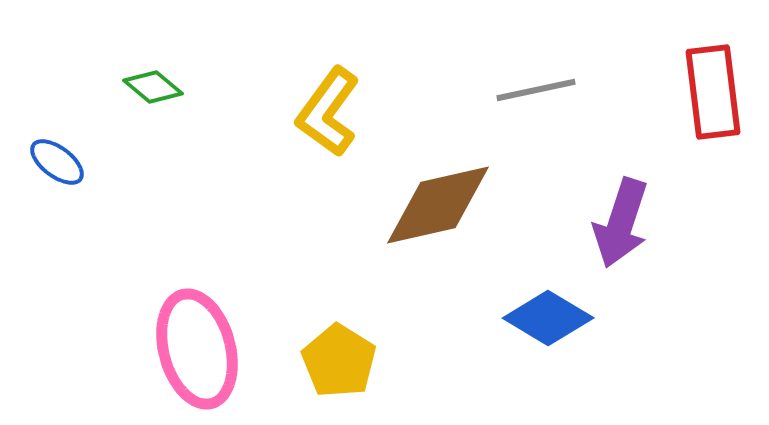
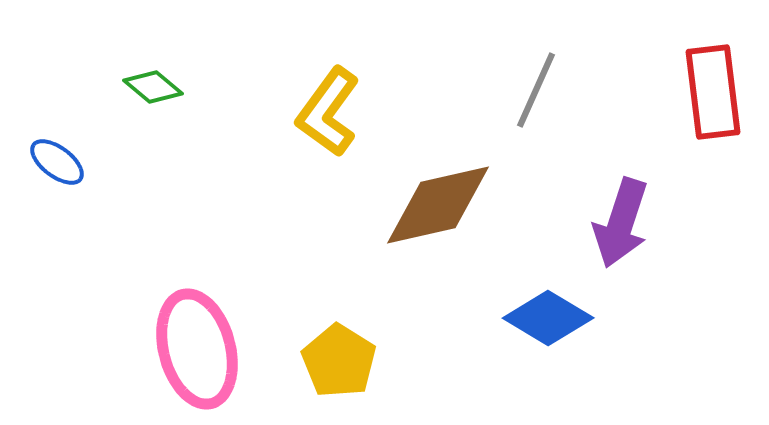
gray line: rotated 54 degrees counterclockwise
